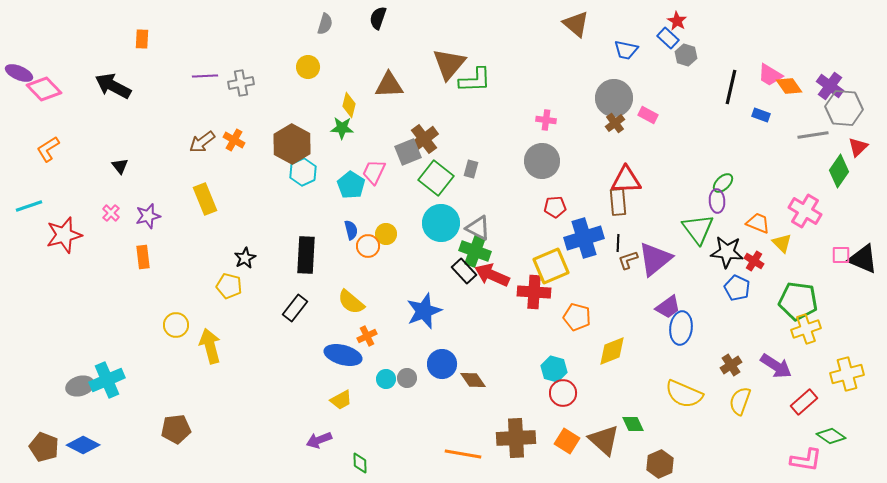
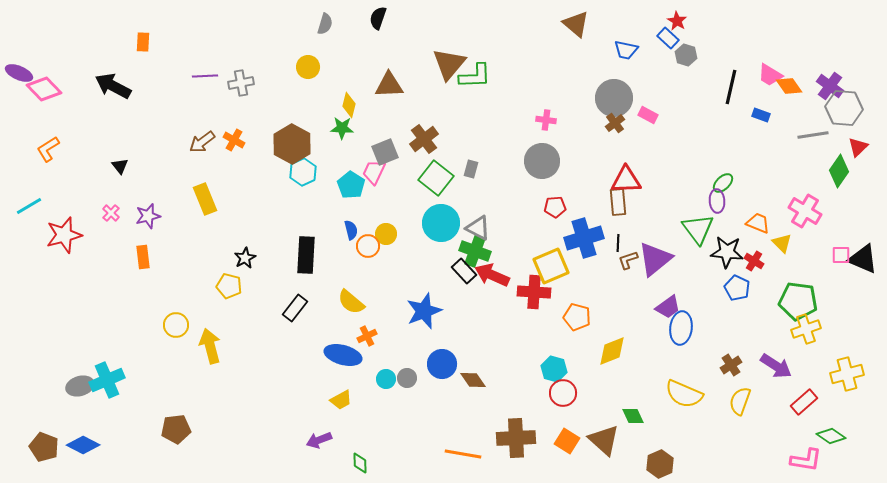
orange rectangle at (142, 39): moved 1 px right, 3 px down
green L-shape at (475, 80): moved 4 px up
gray square at (408, 152): moved 23 px left
cyan line at (29, 206): rotated 12 degrees counterclockwise
green diamond at (633, 424): moved 8 px up
